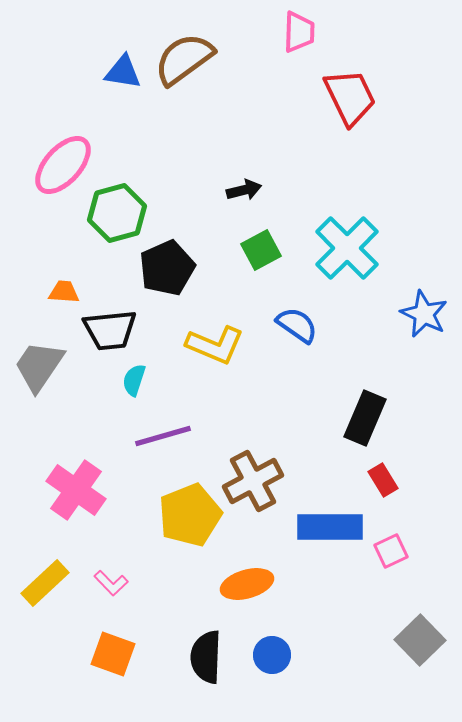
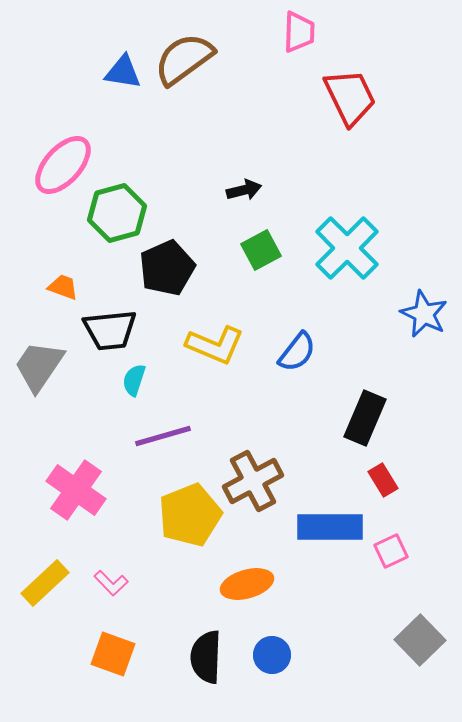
orange trapezoid: moved 1 px left, 5 px up; rotated 16 degrees clockwise
blue semicircle: moved 27 px down; rotated 93 degrees clockwise
